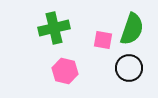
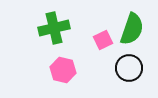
pink square: rotated 36 degrees counterclockwise
pink hexagon: moved 2 px left, 1 px up
